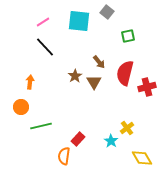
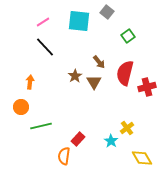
green square: rotated 24 degrees counterclockwise
